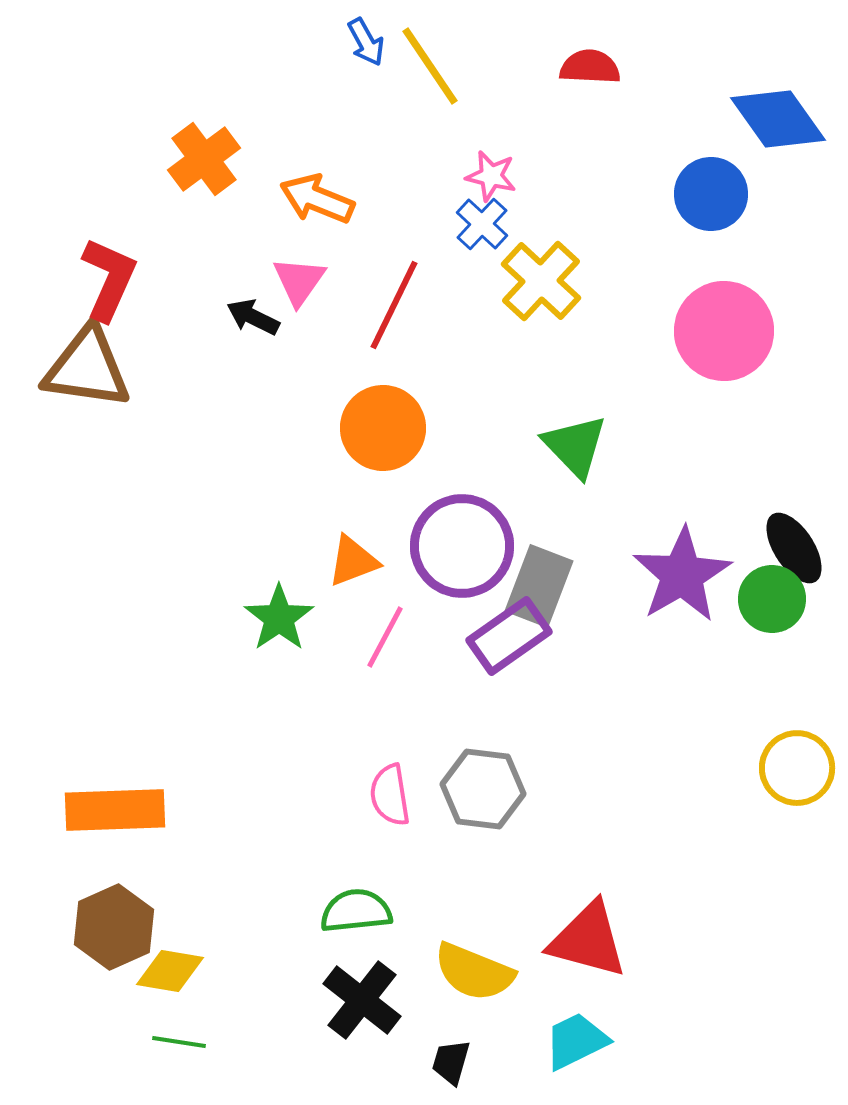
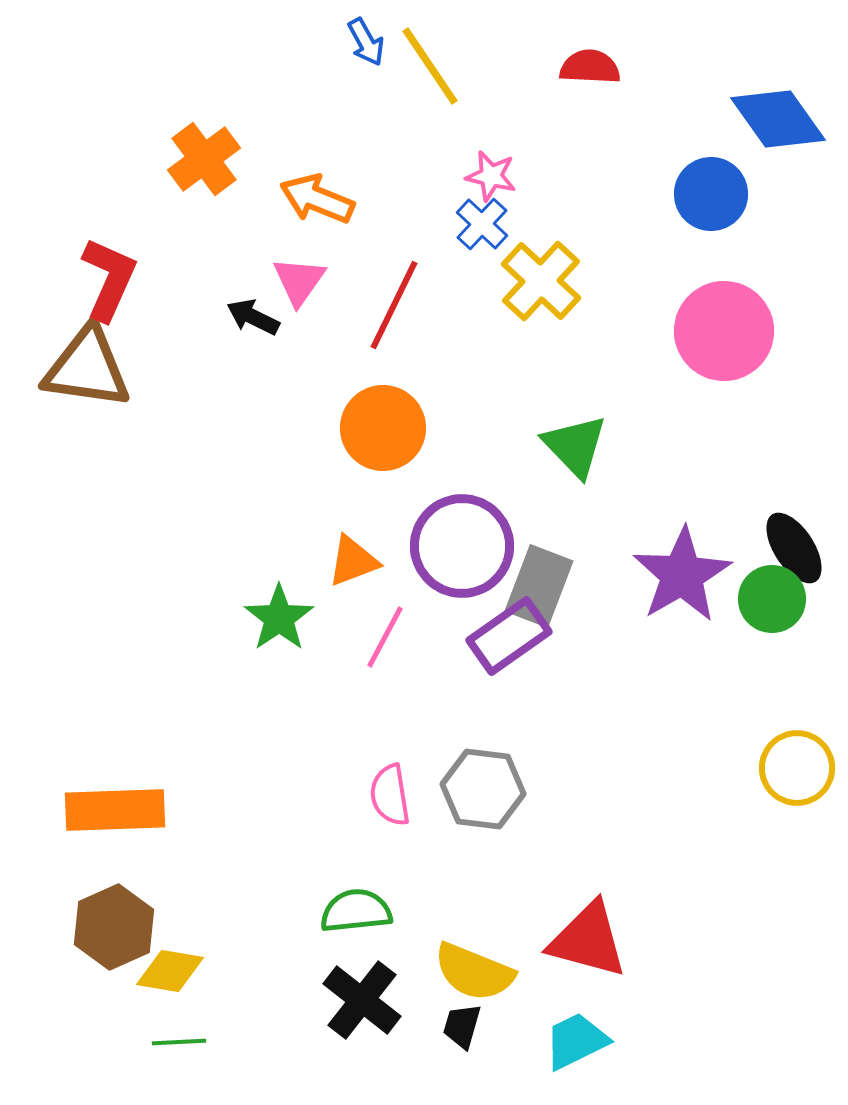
green line: rotated 12 degrees counterclockwise
black trapezoid: moved 11 px right, 36 px up
